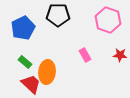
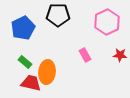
pink hexagon: moved 1 px left, 2 px down; rotated 15 degrees clockwise
red trapezoid: moved 1 px up; rotated 30 degrees counterclockwise
